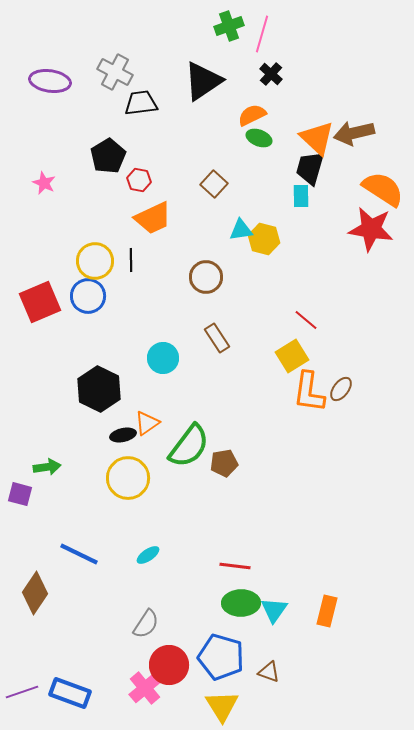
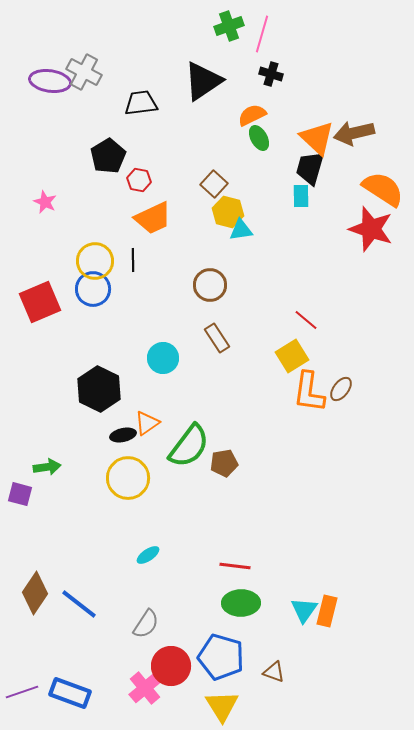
gray cross at (115, 72): moved 31 px left
black cross at (271, 74): rotated 25 degrees counterclockwise
green ellipse at (259, 138): rotated 40 degrees clockwise
pink star at (44, 183): moved 1 px right, 19 px down
red star at (371, 229): rotated 9 degrees clockwise
yellow hexagon at (264, 239): moved 36 px left, 27 px up
black line at (131, 260): moved 2 px right
brown circle at (206, 277): moved 4 px right, 8 px down
blue circle at (88, 296): moved 5 px right, 7 px up
blue line at (79, 554): moved 50 px down; rotated 12 degrees clockwise
cyan triangle at (274, 610): moved 30 px right
red circle at (169, 665): moved 2 px right, 1 px down
brown triangle at (269, 672): moved 5 px right
